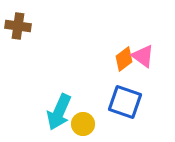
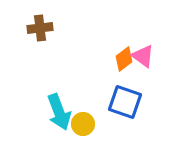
brown cross: moved 22 px right, 2 px down; rotated 15 degrees counterclockwise
cyan arrow: rotated 45 degrees counterclockwise
